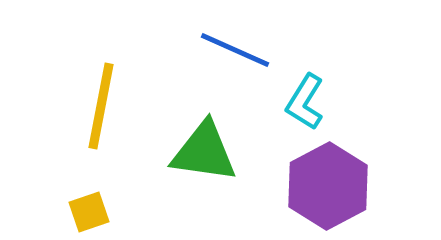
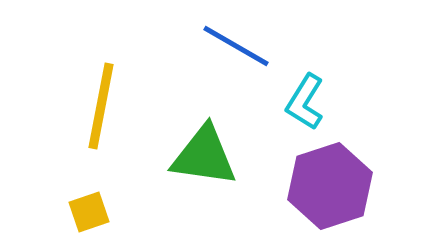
blue line: moved 1 px right, 4 px up; rotated 6 degrees clockwise
green triangle: moved 4 px down
purple hexagon: moved 2 px right; rotated 10 degrees clockwise
